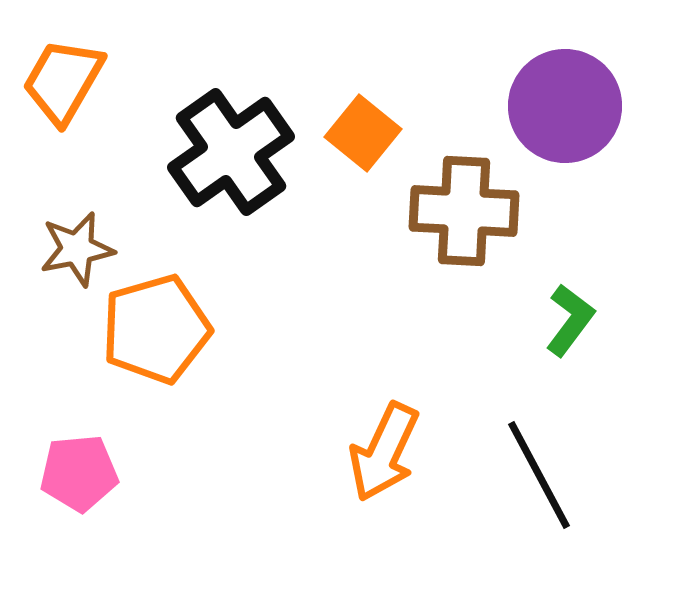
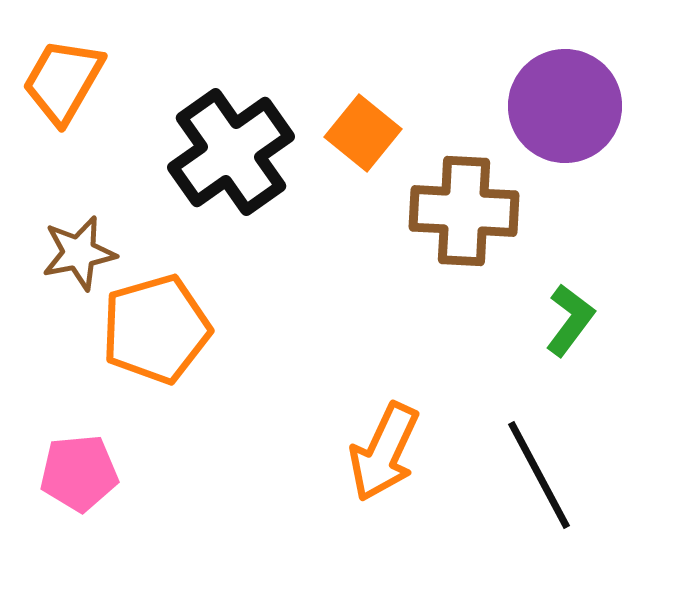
brown star: moved 2 px right, 4 px down
